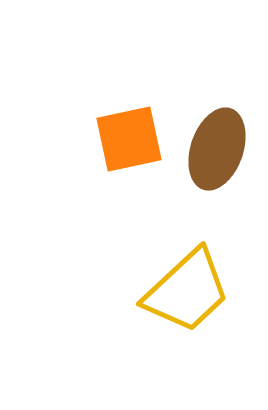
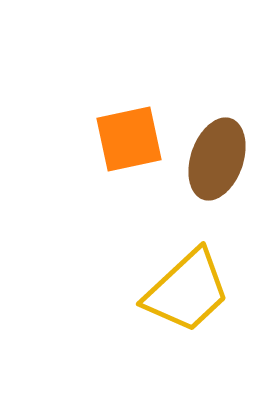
brown ellipse: moved 10 px down
